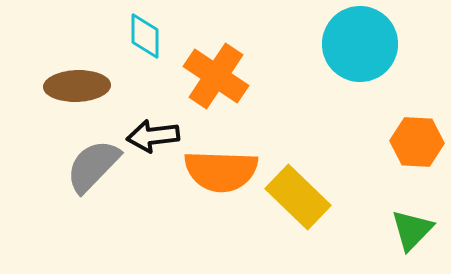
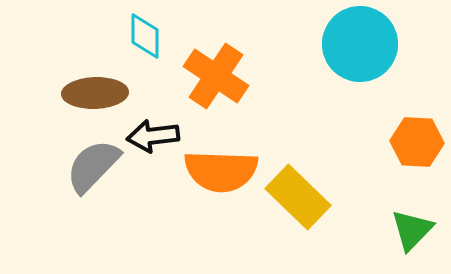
brown ellipse: moved 18 px right, 7 px down
